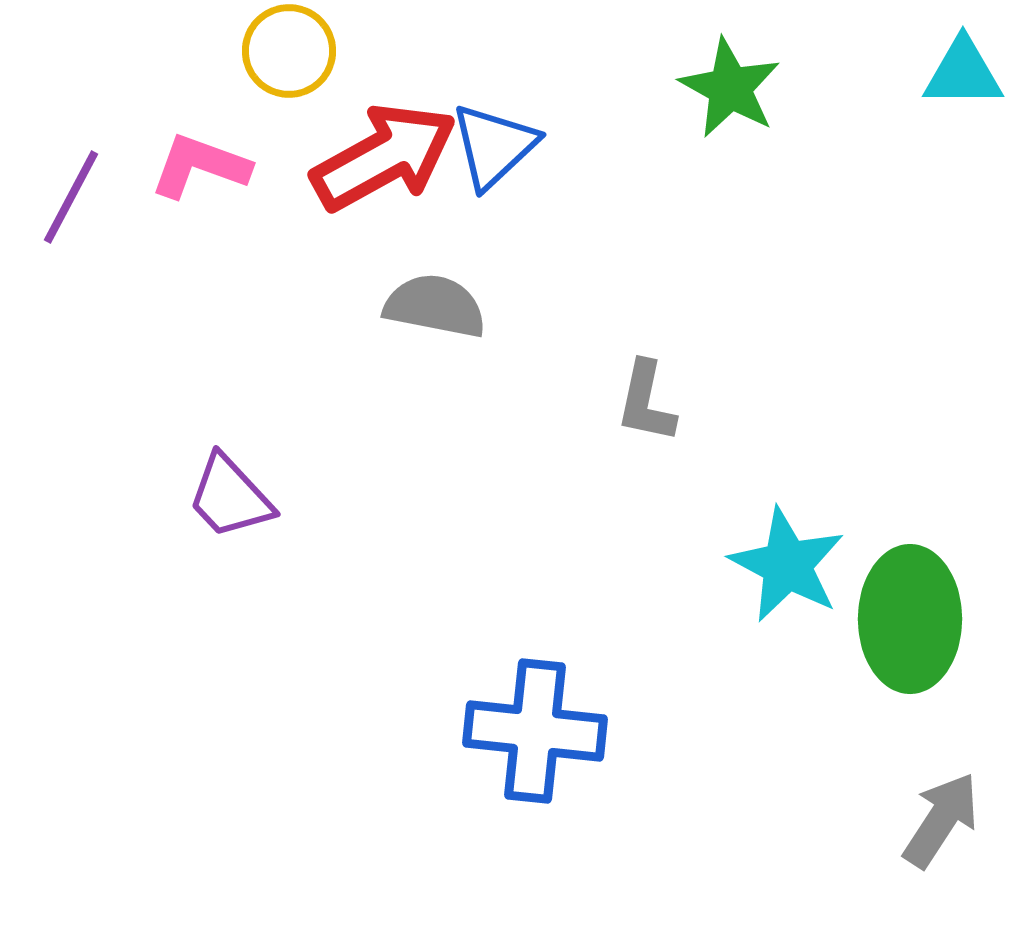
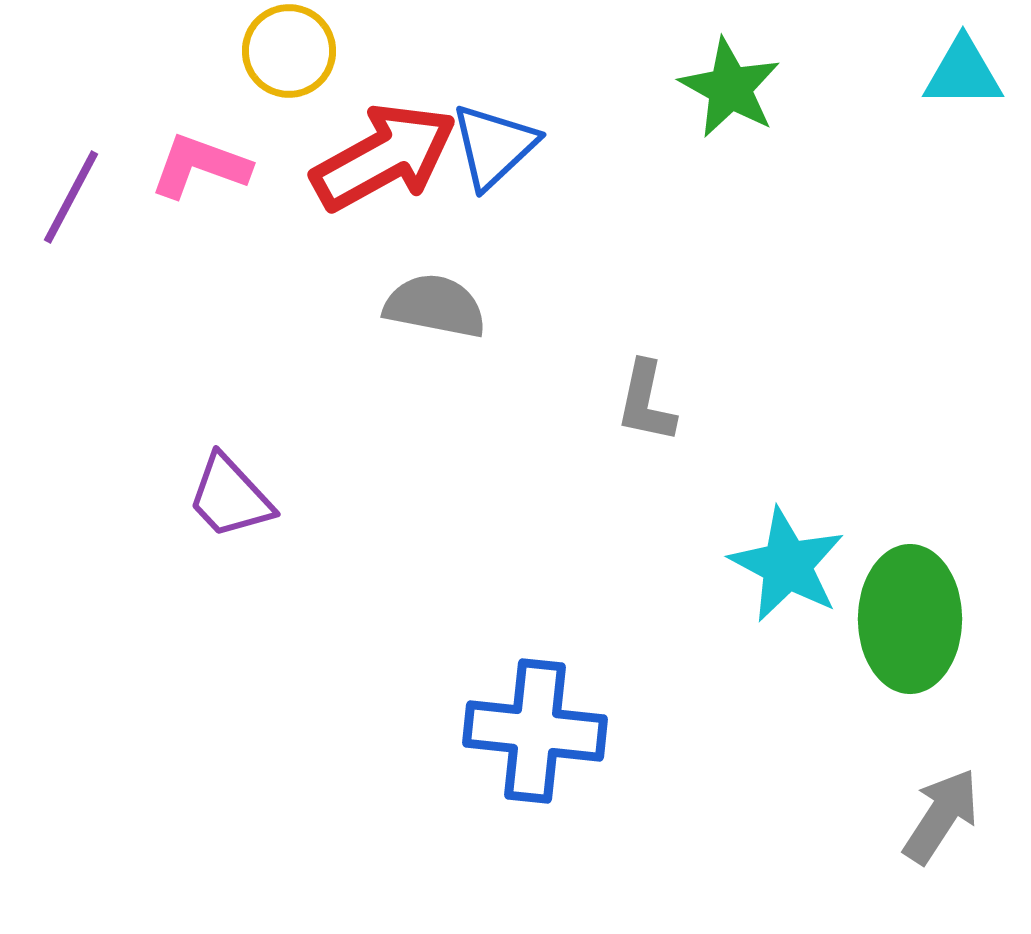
gray arrow: moved 4 px up
